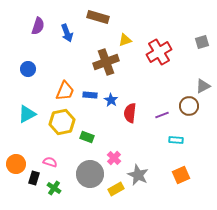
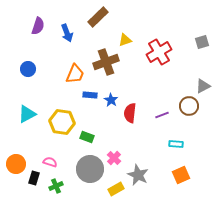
brown rectangle: rotated 60 degrees counterclockwise
orange trapezoid: moved 10 px right, 17 px up
yellow hexagon: rotated 20 degrees clockwise
cyan rectangle: moved 4 px down
gray circle: moved 5 px up
green cross: moved 2 px right, 2 px up; rotated 32 degrees clockwise
